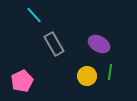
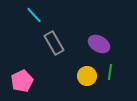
gray rectangle: moved 1 px up
